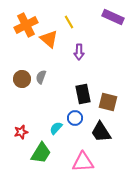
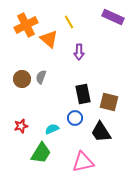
brown square: moved 1 px right
cyan semicircle: moved 4 px left, 1 px down; rotated 24 degrees clockwise
red star: moved 6 px up
pink triangle: rotated 10 degrees counterclockwise
